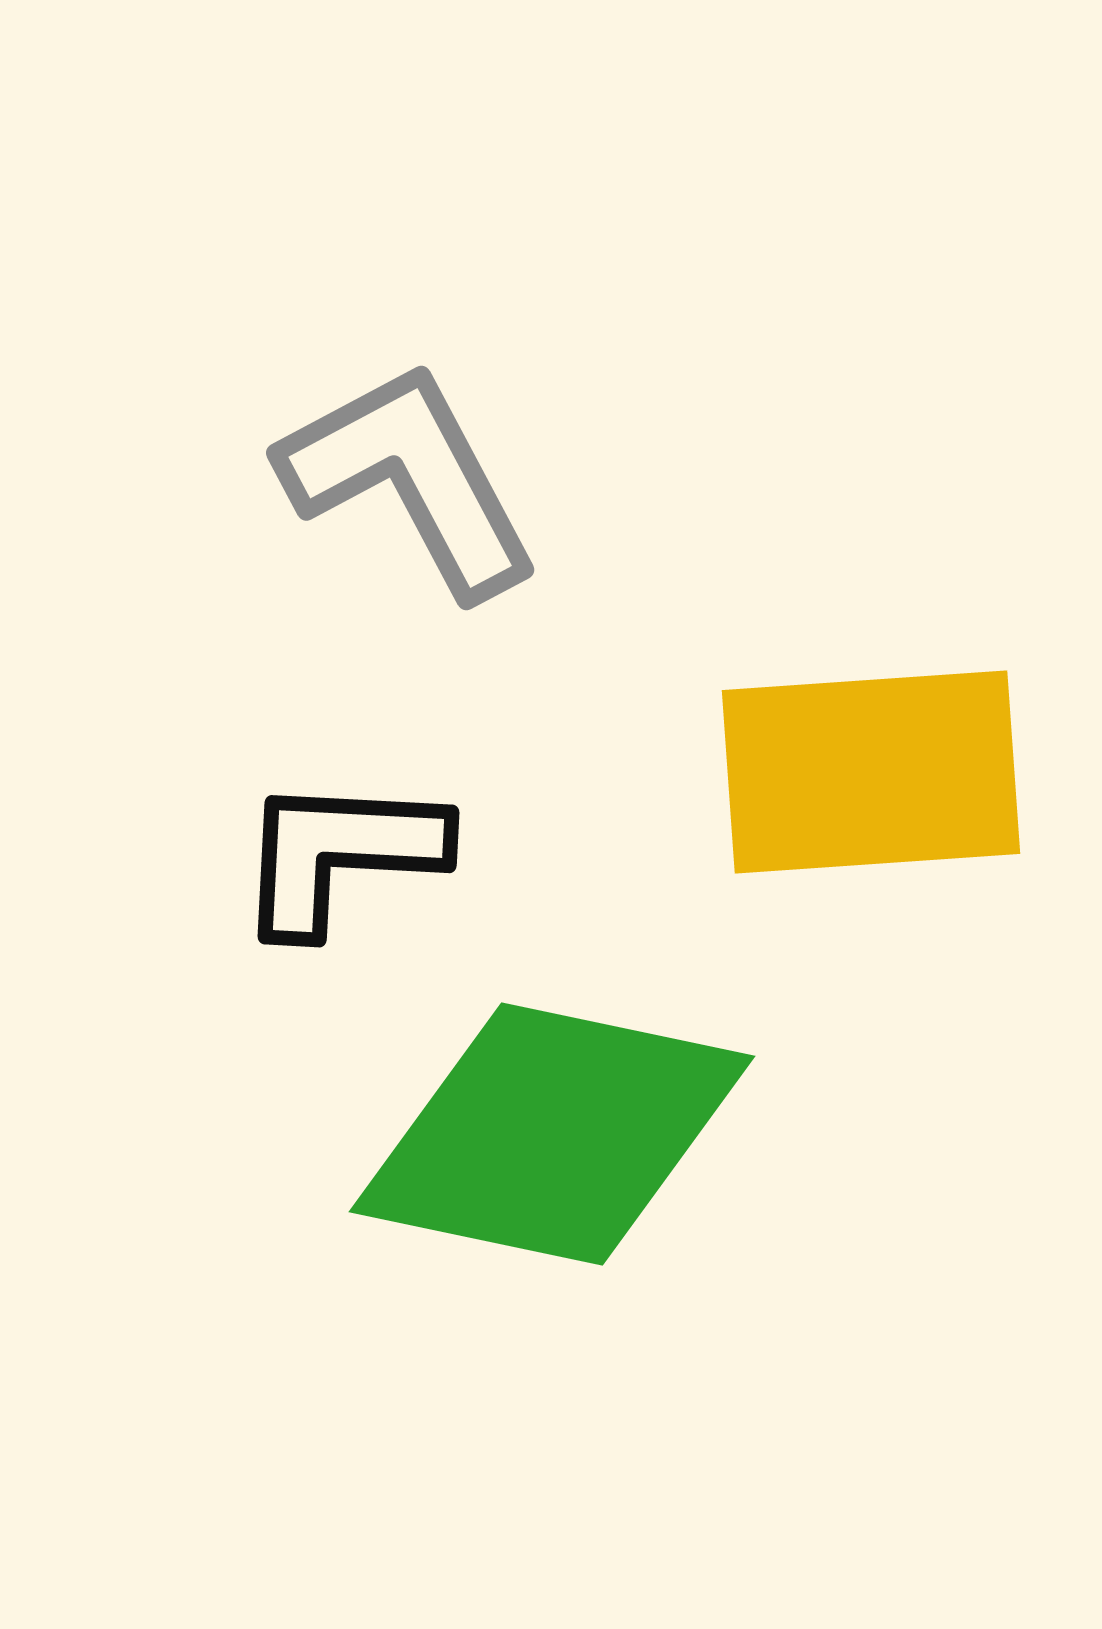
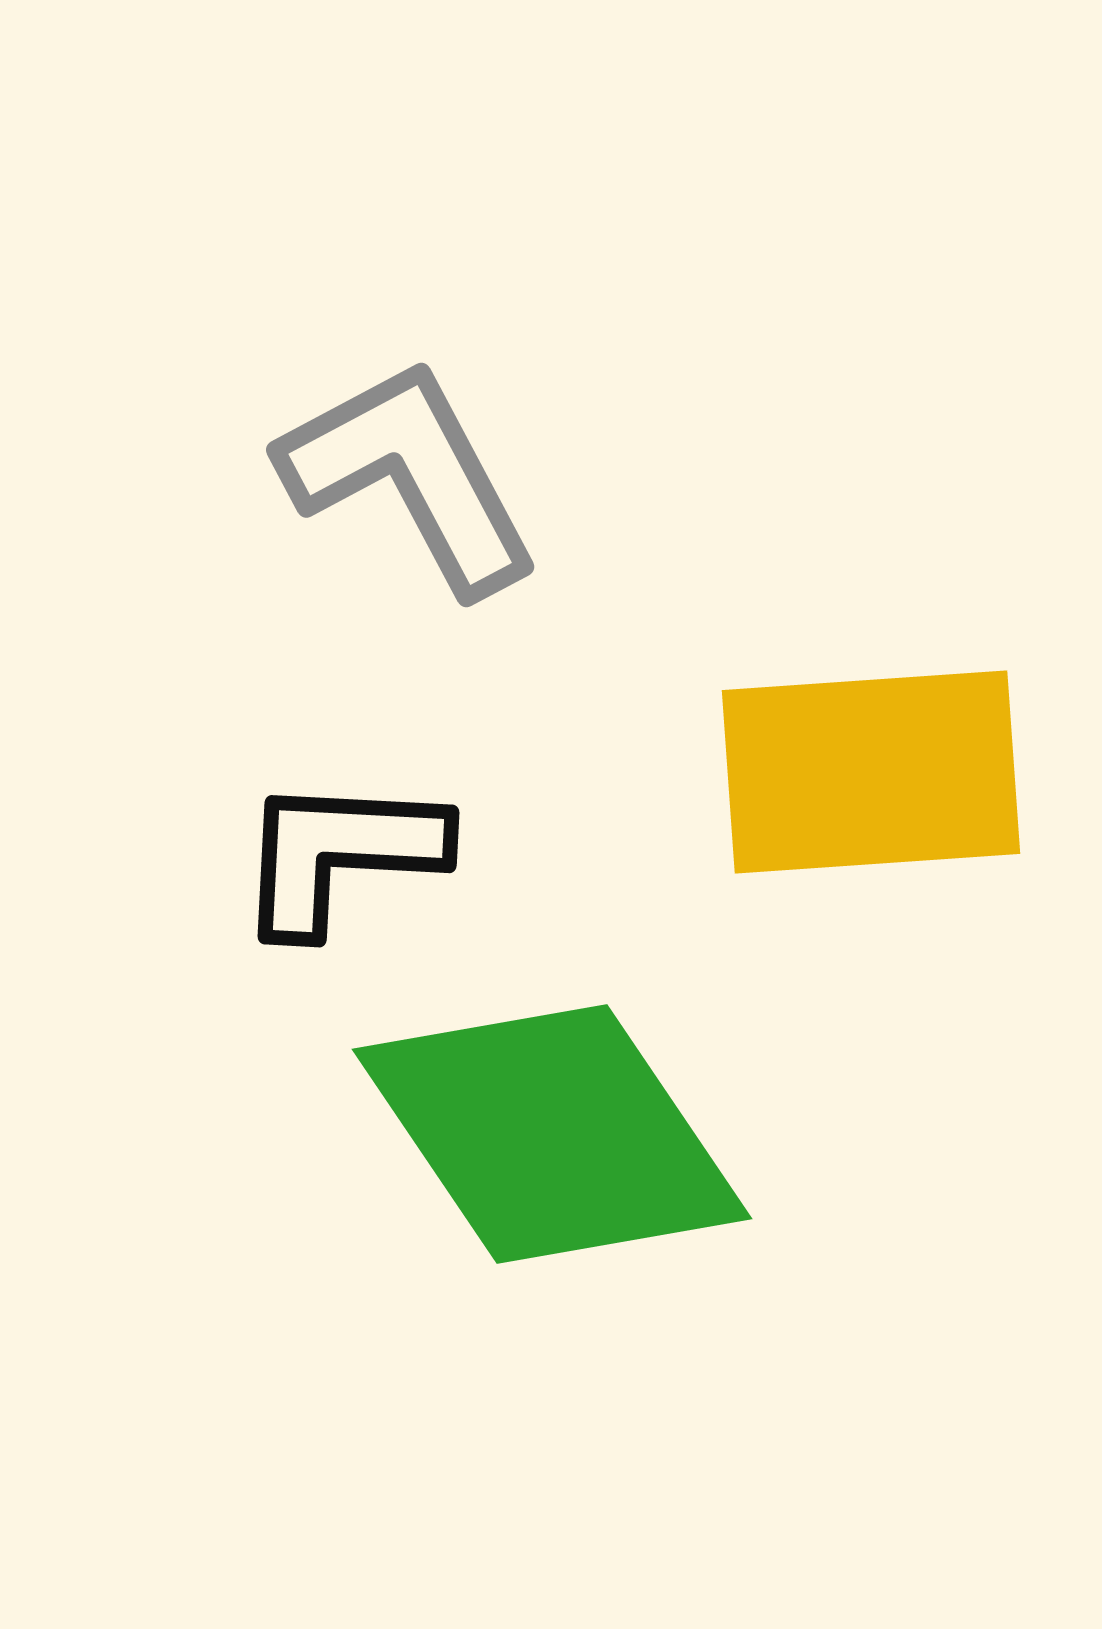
gray L-shape: moved 3 px up
green diamond: rotated 44 degrees clockwise
